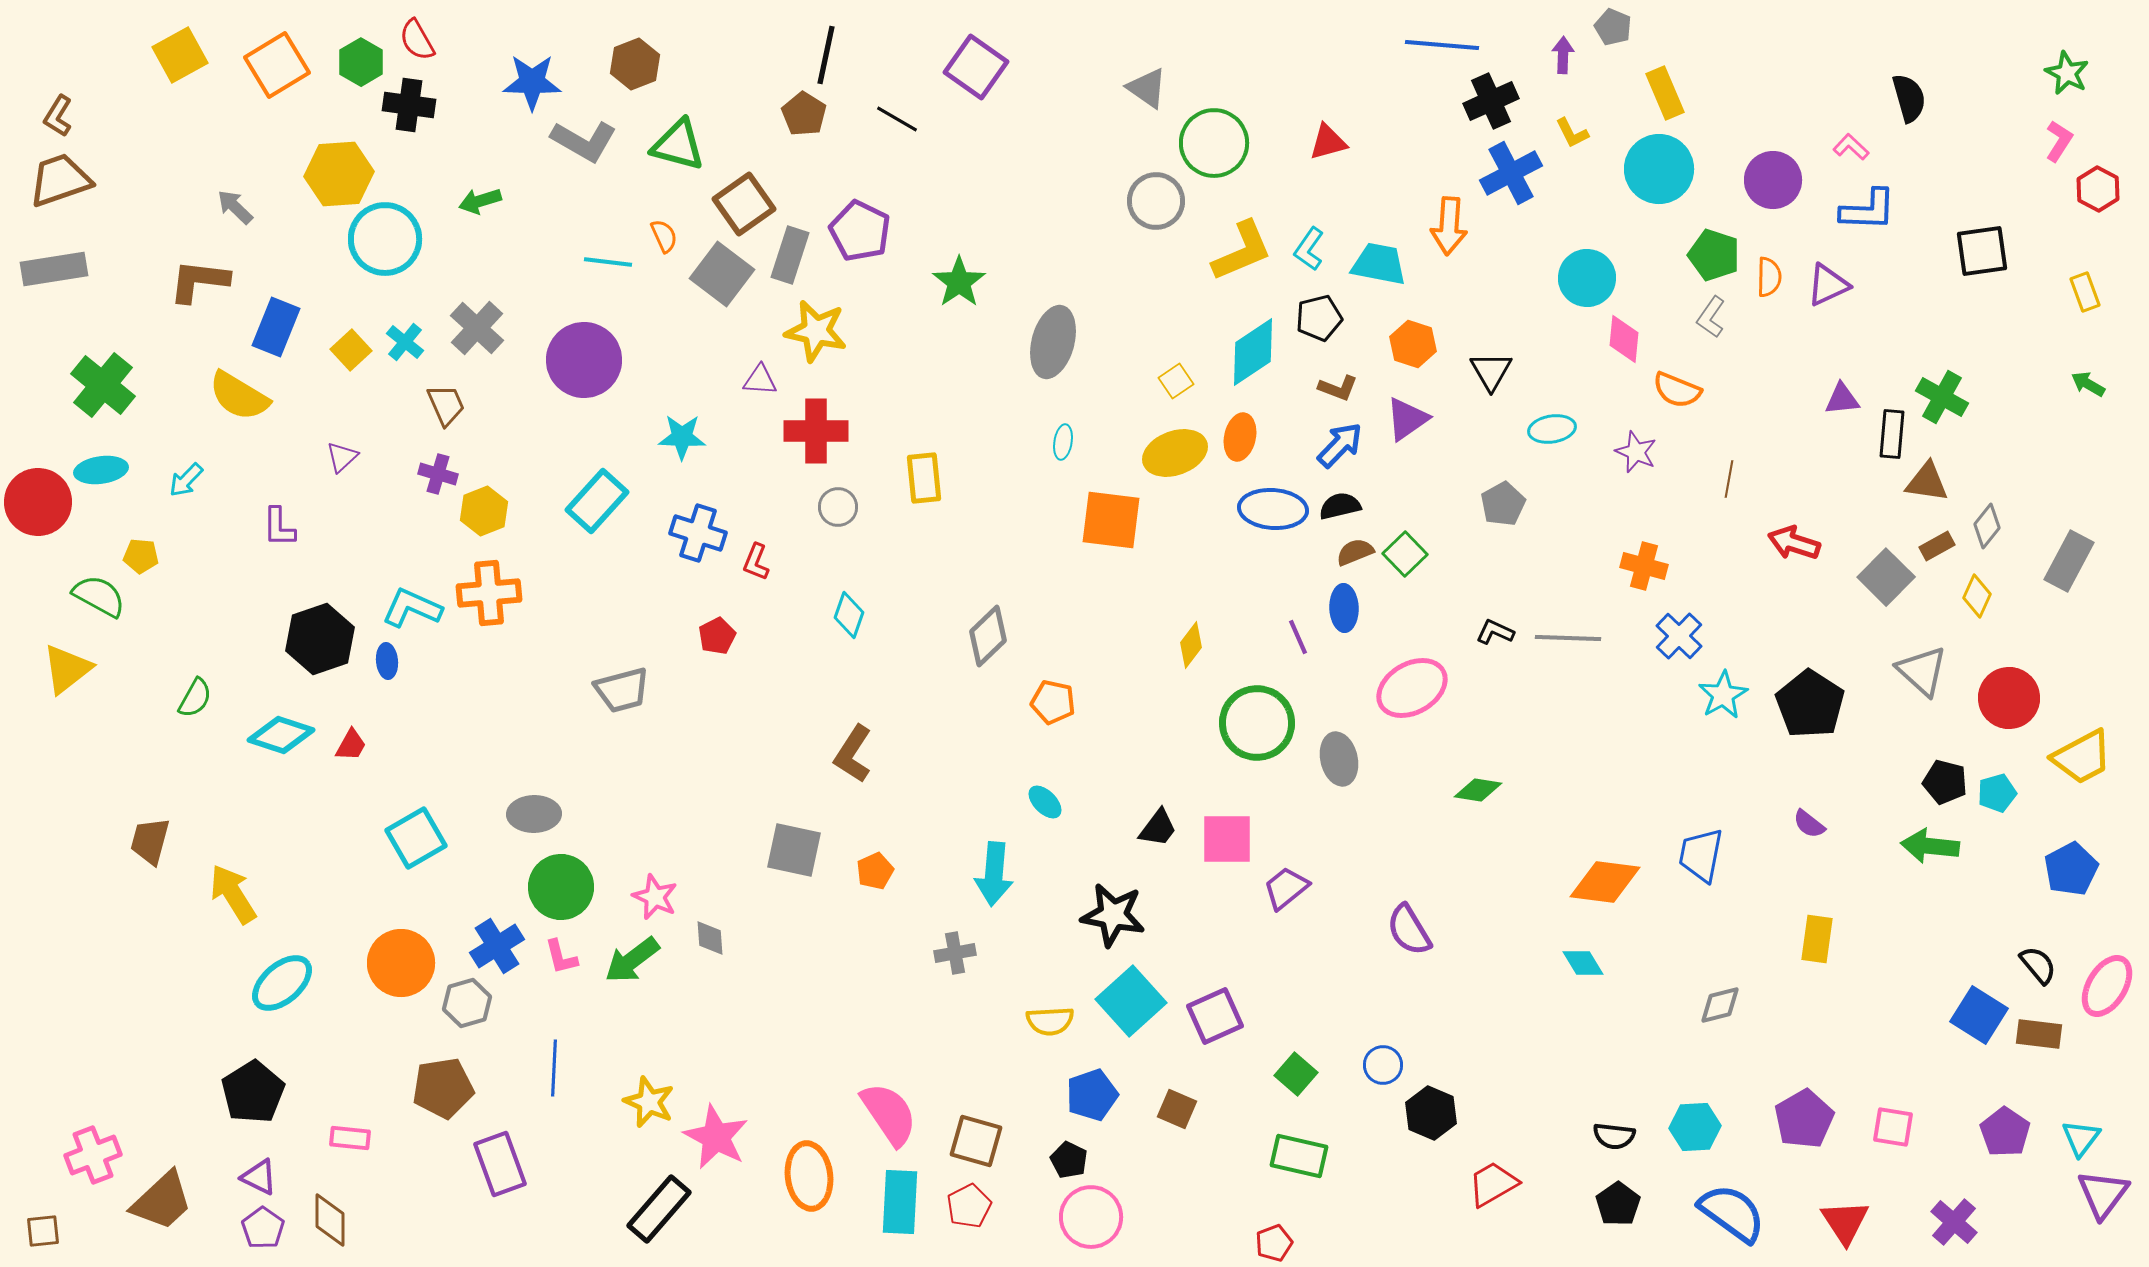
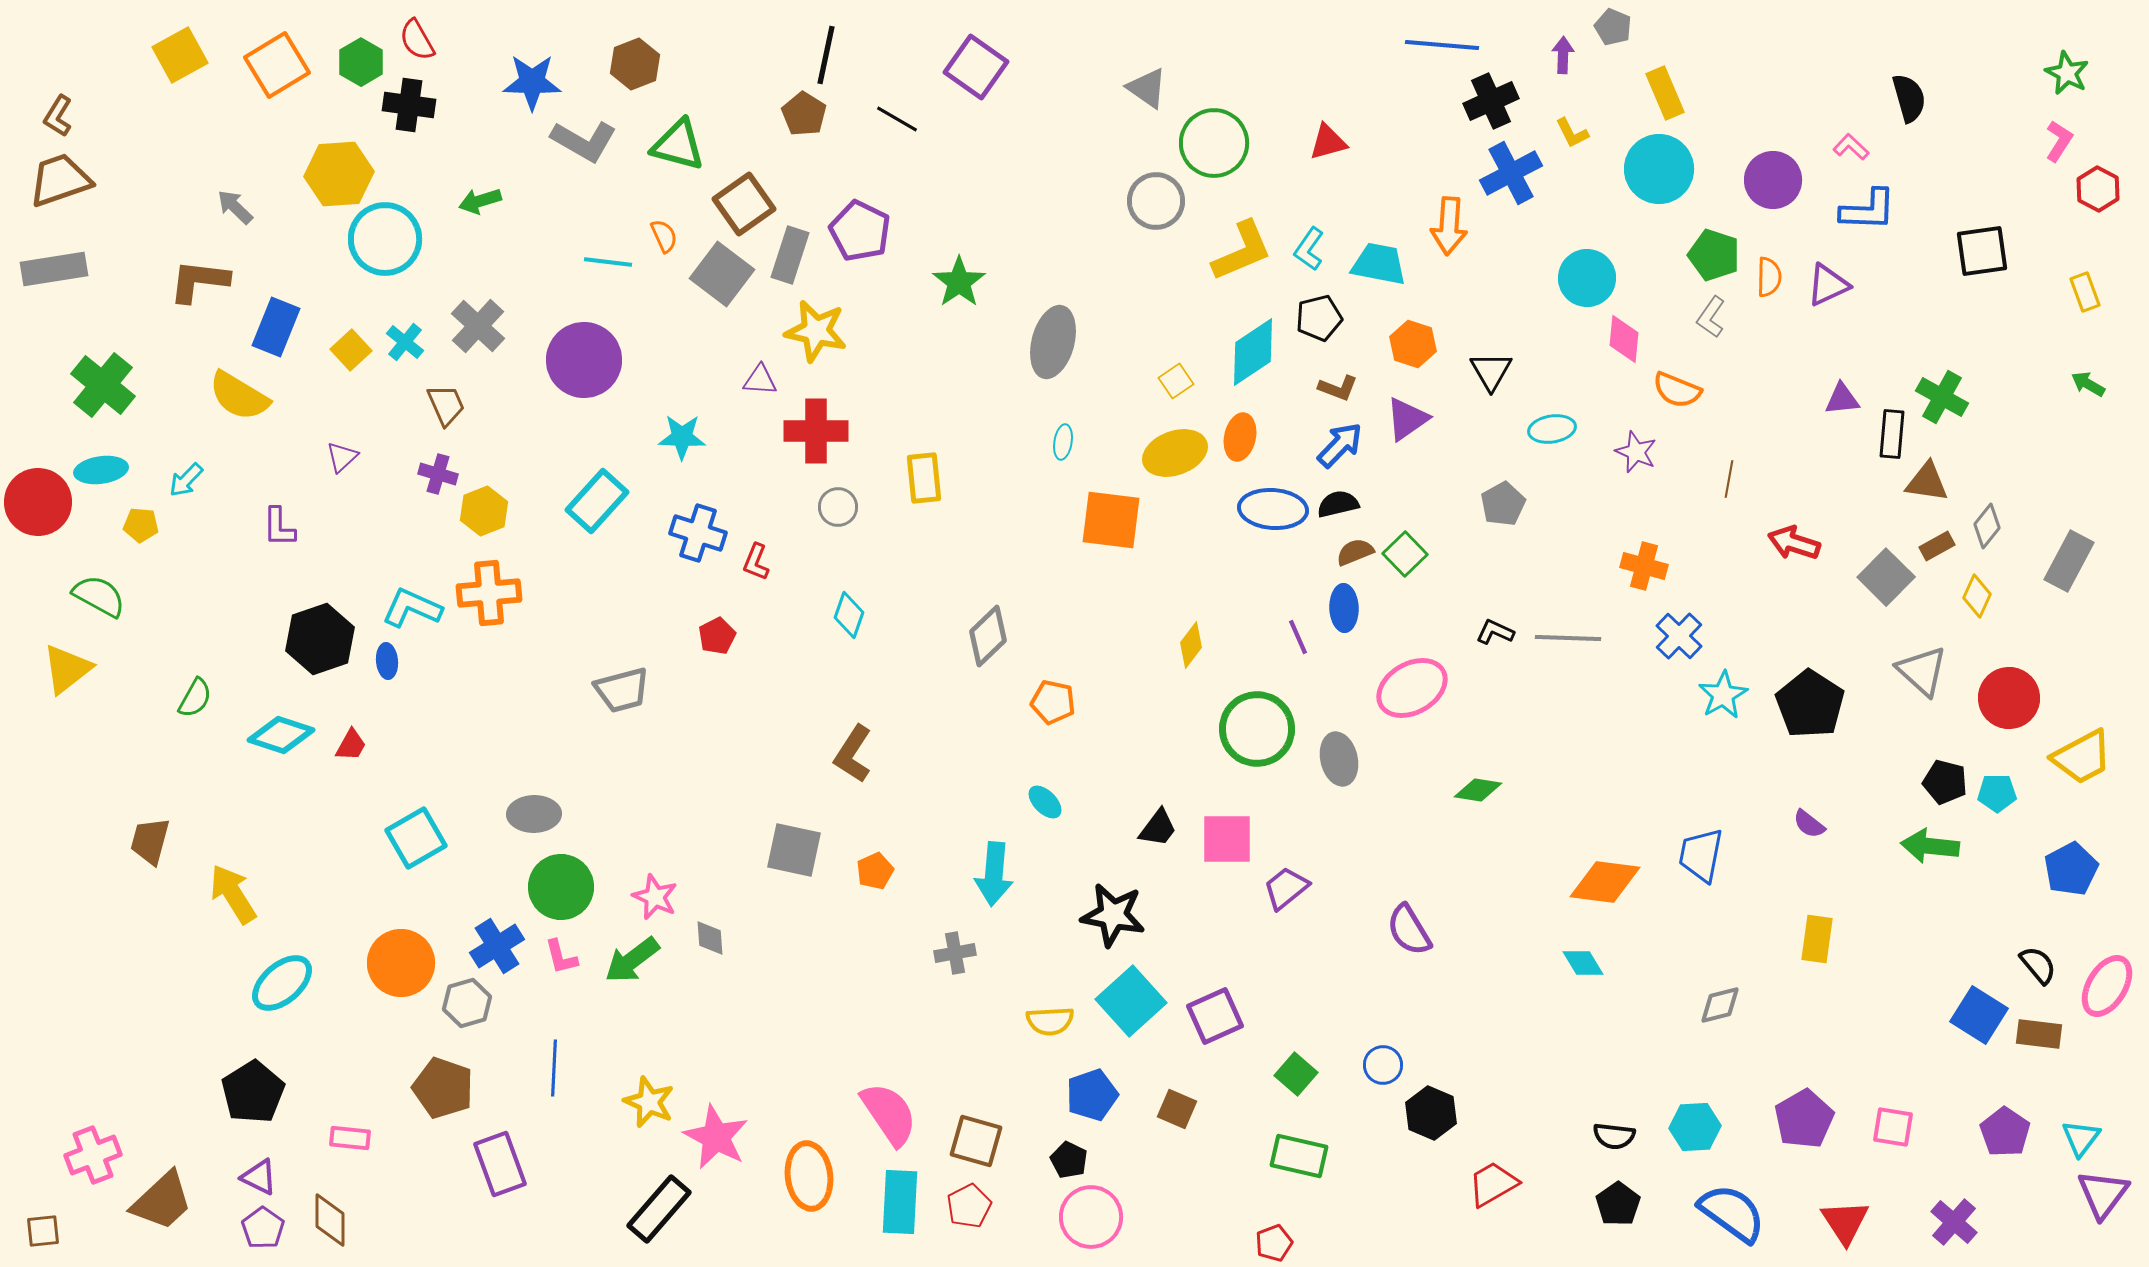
gray cross at (477, 328): moved 1 px right, 2 px up
black semicircle at (1340, 506): moved 2 px left, 2 px up
yellow pentagon at (141, 556): moved 31 px up
green circle at (1257, 723): moved 6 px down
cyan pentagon at (1997, 793): rotated 15 degrees clockwise
brown pentagon at (443, 1088): rotated 28 degrees clockwise
